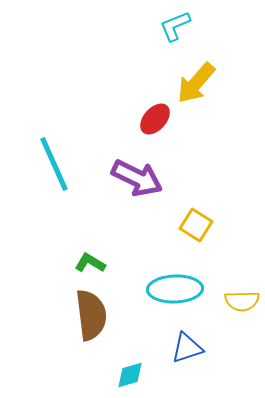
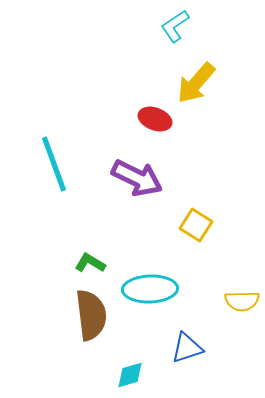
cyan L-shape: rotated 12 degrees counterclockwise
red ellipse: rotated 68 degrees clockwise
cyan line: rotated 4 degrees clockwise
cyan ellipse: moved 25 px left
